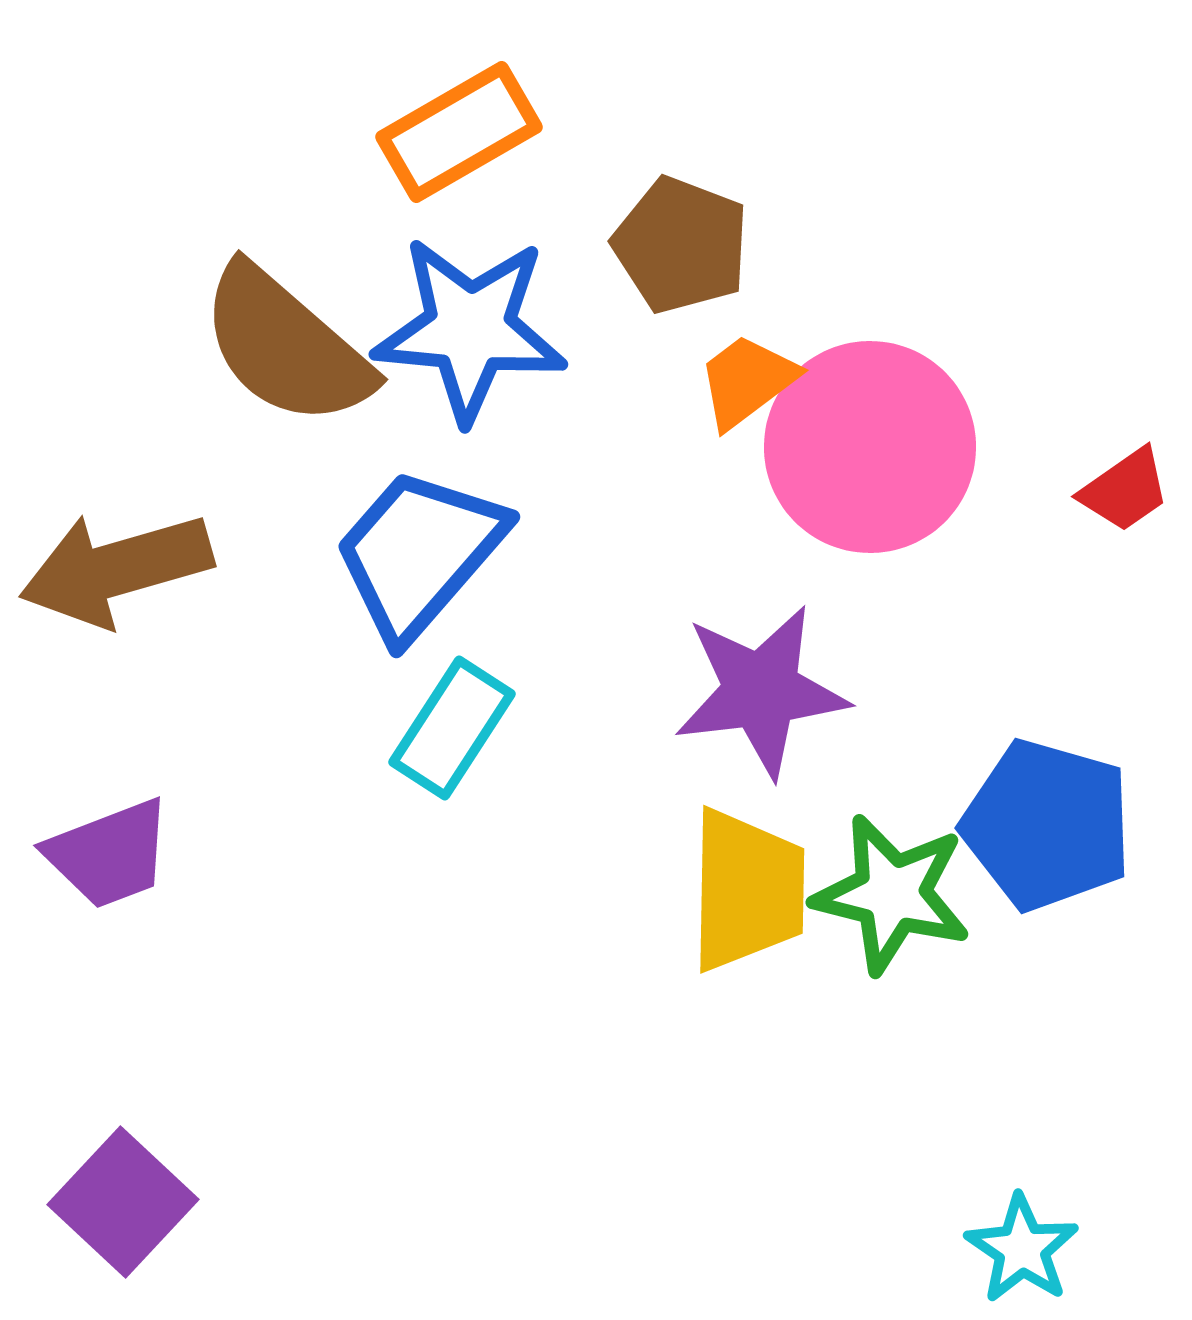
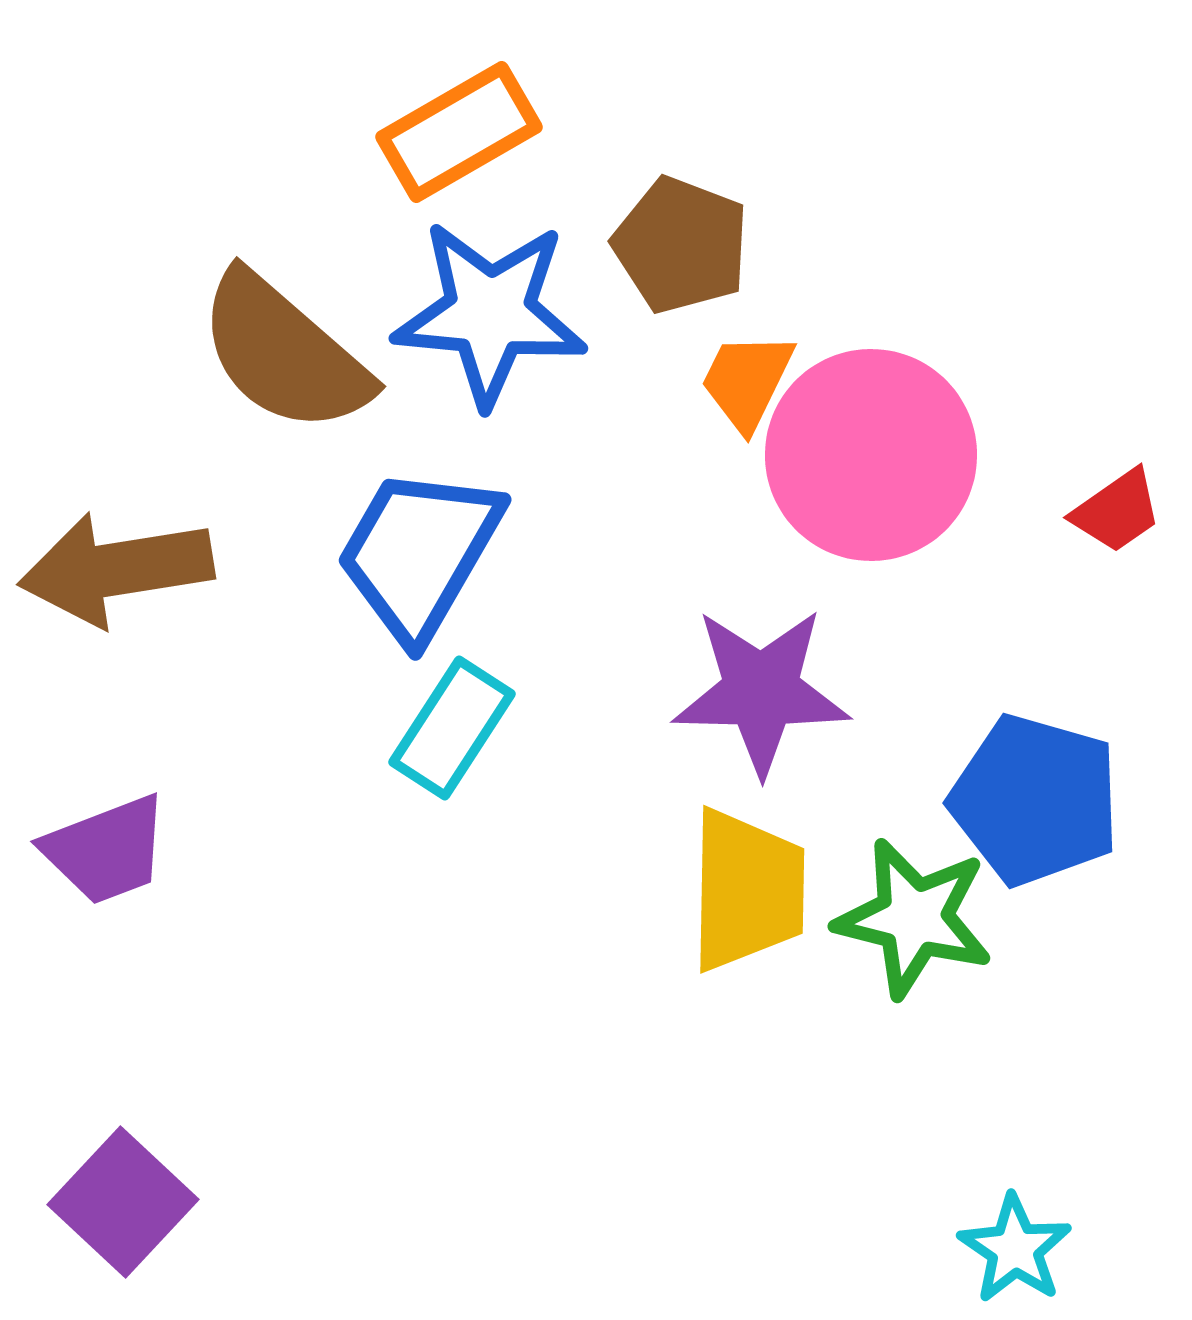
blue star: moved 20 px right, 16 px up
brown semicircle: moved 2 px left, 7 px down
orange trapezoid: rotated 27 degrees counterclockwise
pink circle: moved 1 px right, 8 px down
red trapezoid: moved 8 px left, 21 px down
blue trapezoid: rotated 11 degrees counterclockwise
brown arrow: rotated 7 degrees clockwise
purple star: rotated 8 degrees clockwise
blue pentagon: moved 12 px left, 25 px up
purple trapezoid: moved 3 px left, 4 px up
green star: moved 22 px right, 24 px down
cyan star: moved 7 px left
